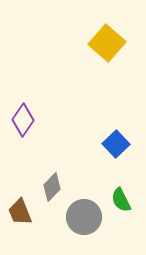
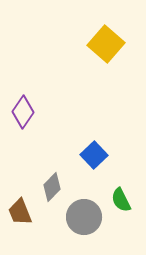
yellow square: moved 1 px left, 1 px down
purple diamond: moved 8 px up
blue square: moved 22 px left, 11 px down
